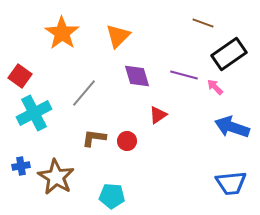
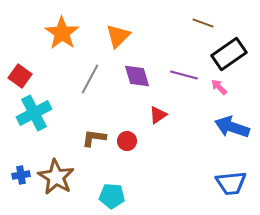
pink arrow: moved 4 px right
gray line: moved 6 px right, 14 px up; rotated 12 degrees counterclockwise
blue cross: moved 9 px down
